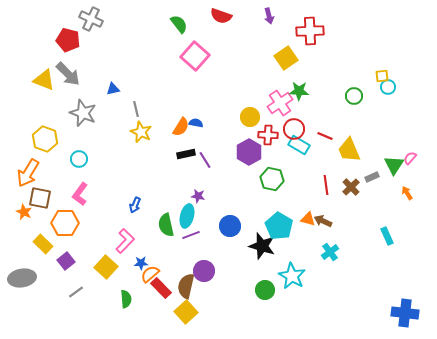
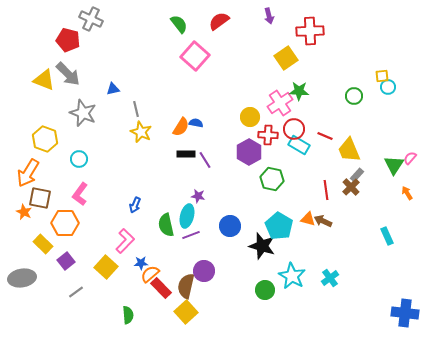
red semicircle at (221, 16): moved 2 px left, 5 px down; rotated 125 degrees clockwise
black rectangle at (186, 154): rotated 12 degrees clockwise
gray rectangle at (372, 177): moved 15 px left, 2 px up; rotated 24 degrees counterclockwise
red line at (326, 185): moved 5 px down
cyan cross at (330, 252): moved 26 px down
green semicircle at (126, 299): moved 2 px right, 16 px down
